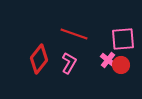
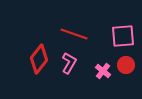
pink square: moved 3 px up
pink cross: moved 5 px left, 11 px down
red circle: moved 5 px right
